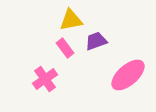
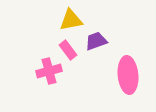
pink rectangle: moved 3 px right, 2 px down
pink ellipse: rotated 54 degrees counterclockwise
pink cross: moved 4 px right, 8 px up; rotated 20 degrees clockwise
